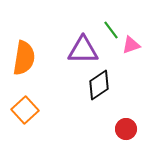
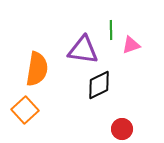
green line: rotated 36 degrees clockwise
purple triangle: rotated 8 degrees clockwise
orange semicircle: moved 13 px right, 11 px down
black diamond: rotated 8 degrees clockwise
red circle: moved 4 px left
